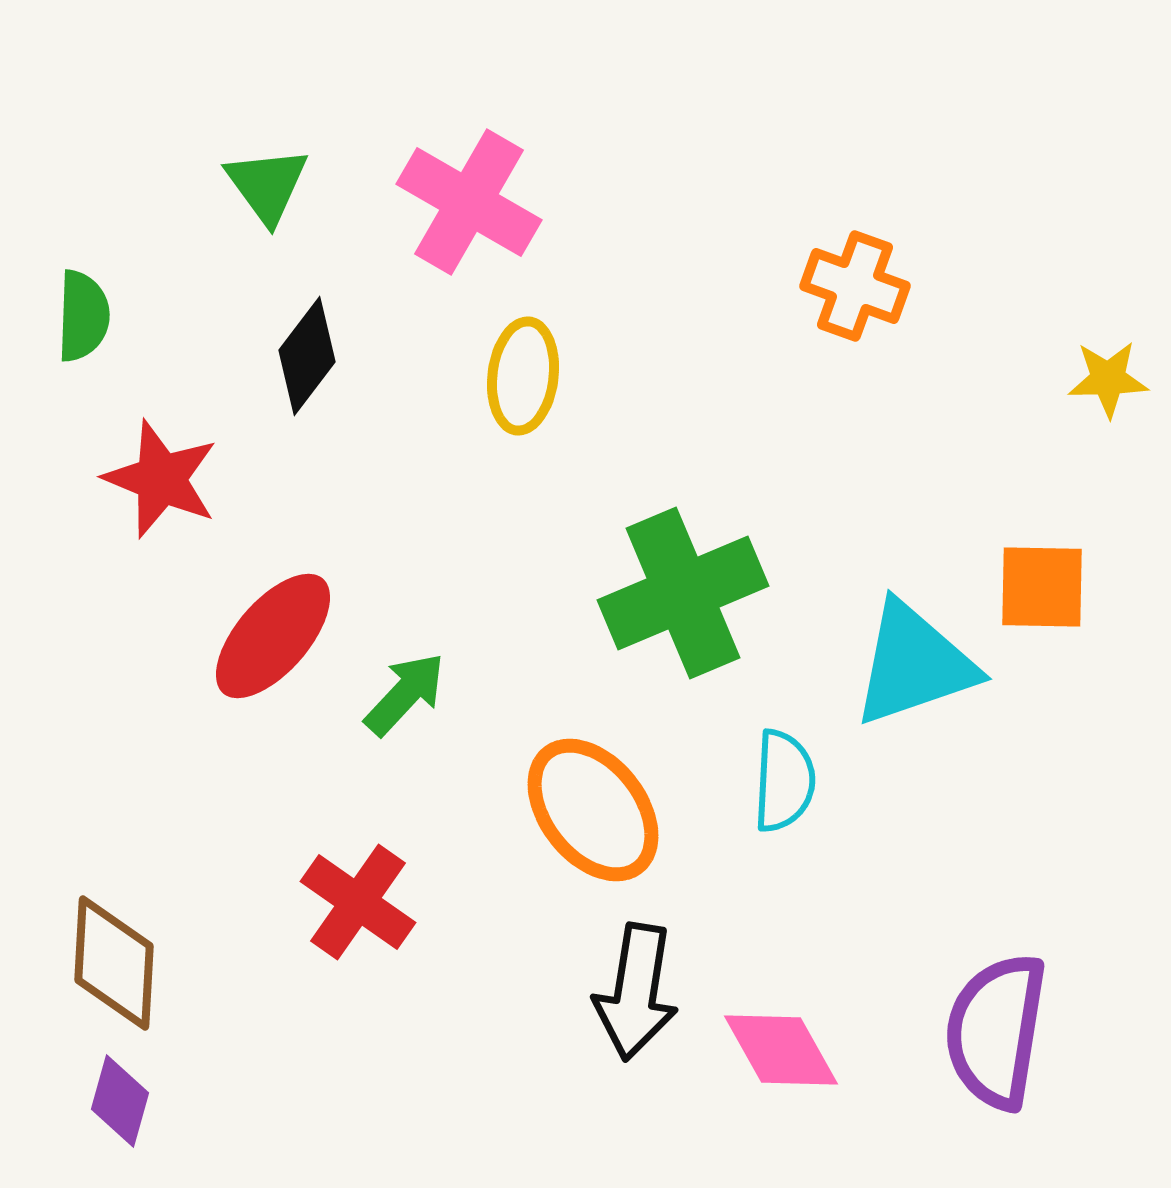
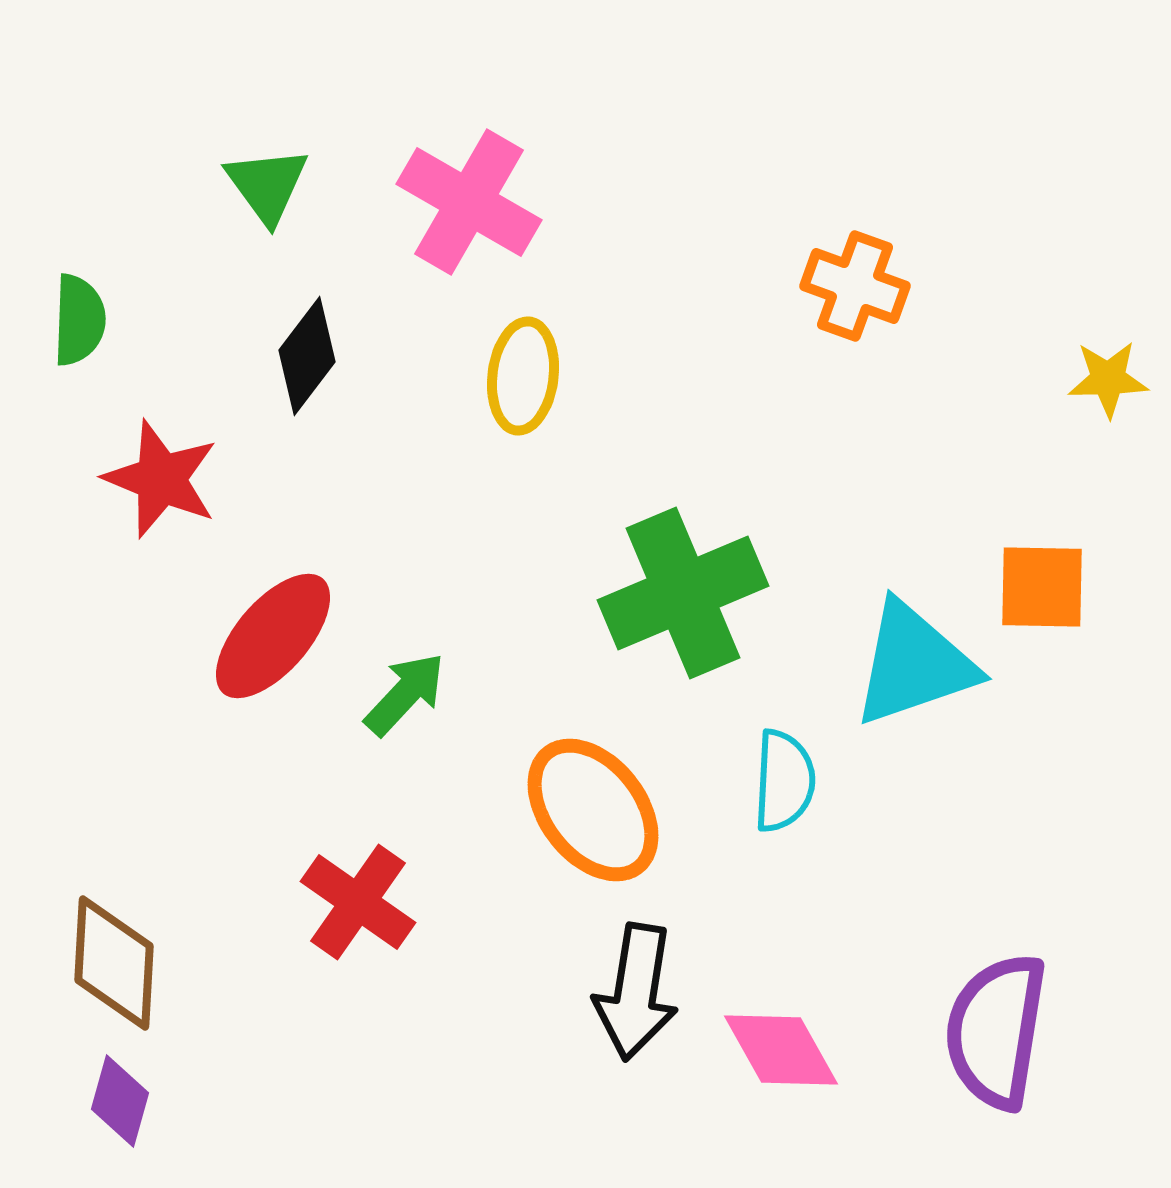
green semicircle: moved 4 px left, 4 px down
